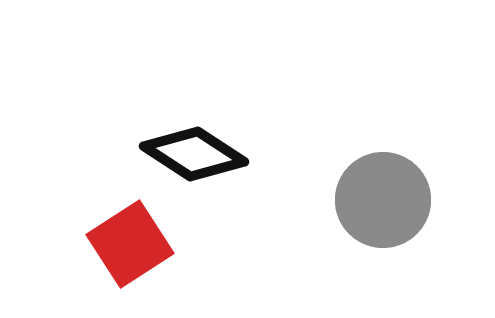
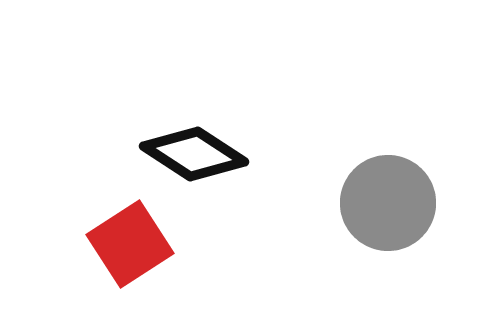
gray circle: moved 5 px right, 3 px down
